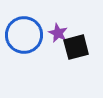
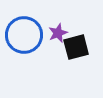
purple star: rotated 24 degrees clockwise
